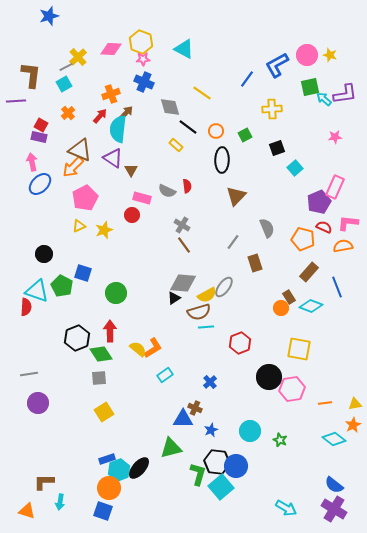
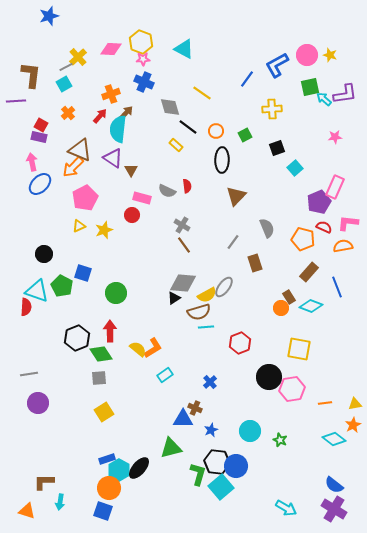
cyan hexagon at (119, 470): rotated 10 degrees counterclockwise
